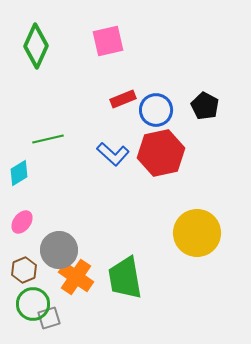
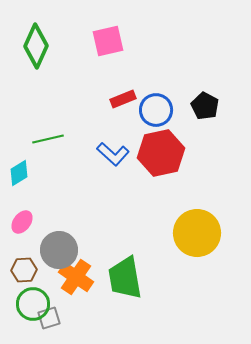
brown hexagon: rotated 20 degrees clockwise
